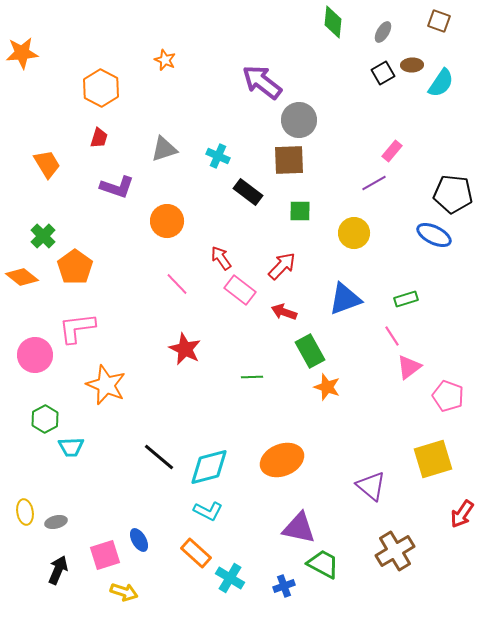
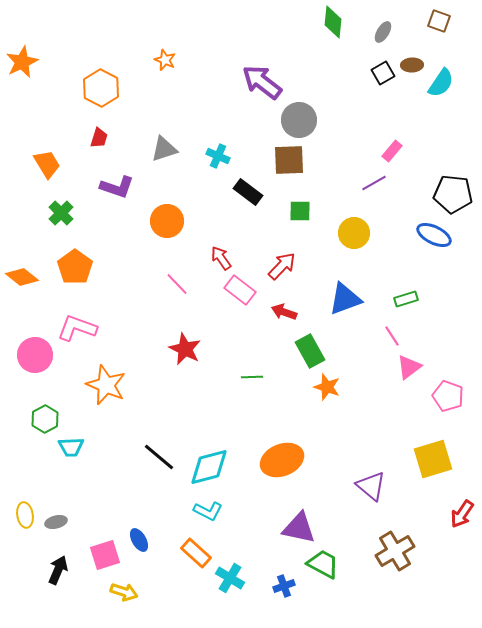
orange star at (22, 53): moved 9 px down; rotated 20 degrees counterclockwise
green cross at (43, 236): moved 18 px right, 23 px up
pink L-shape at (77, 328): rotated 27 degrees clockwise
yellow ellipse at (25, 512): moved 3 px down
